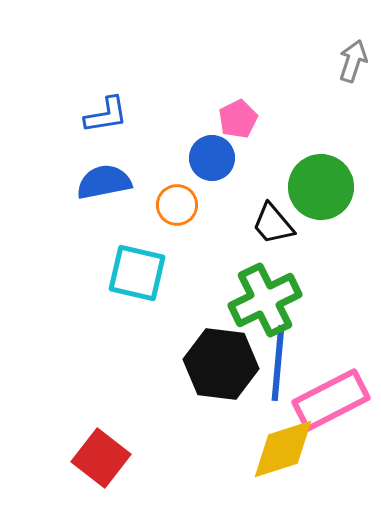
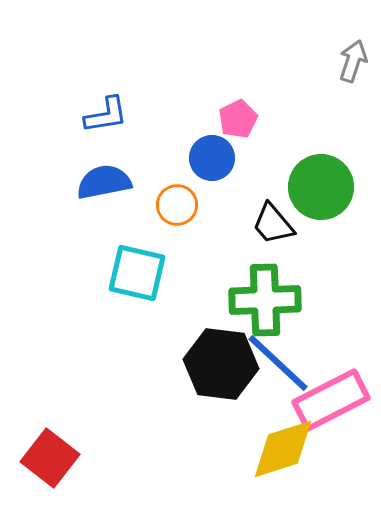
green cross: rotated 24 degrees clockwise
blue line: rotated 52 degrees counterclockwise
red square: moved 51 px left
